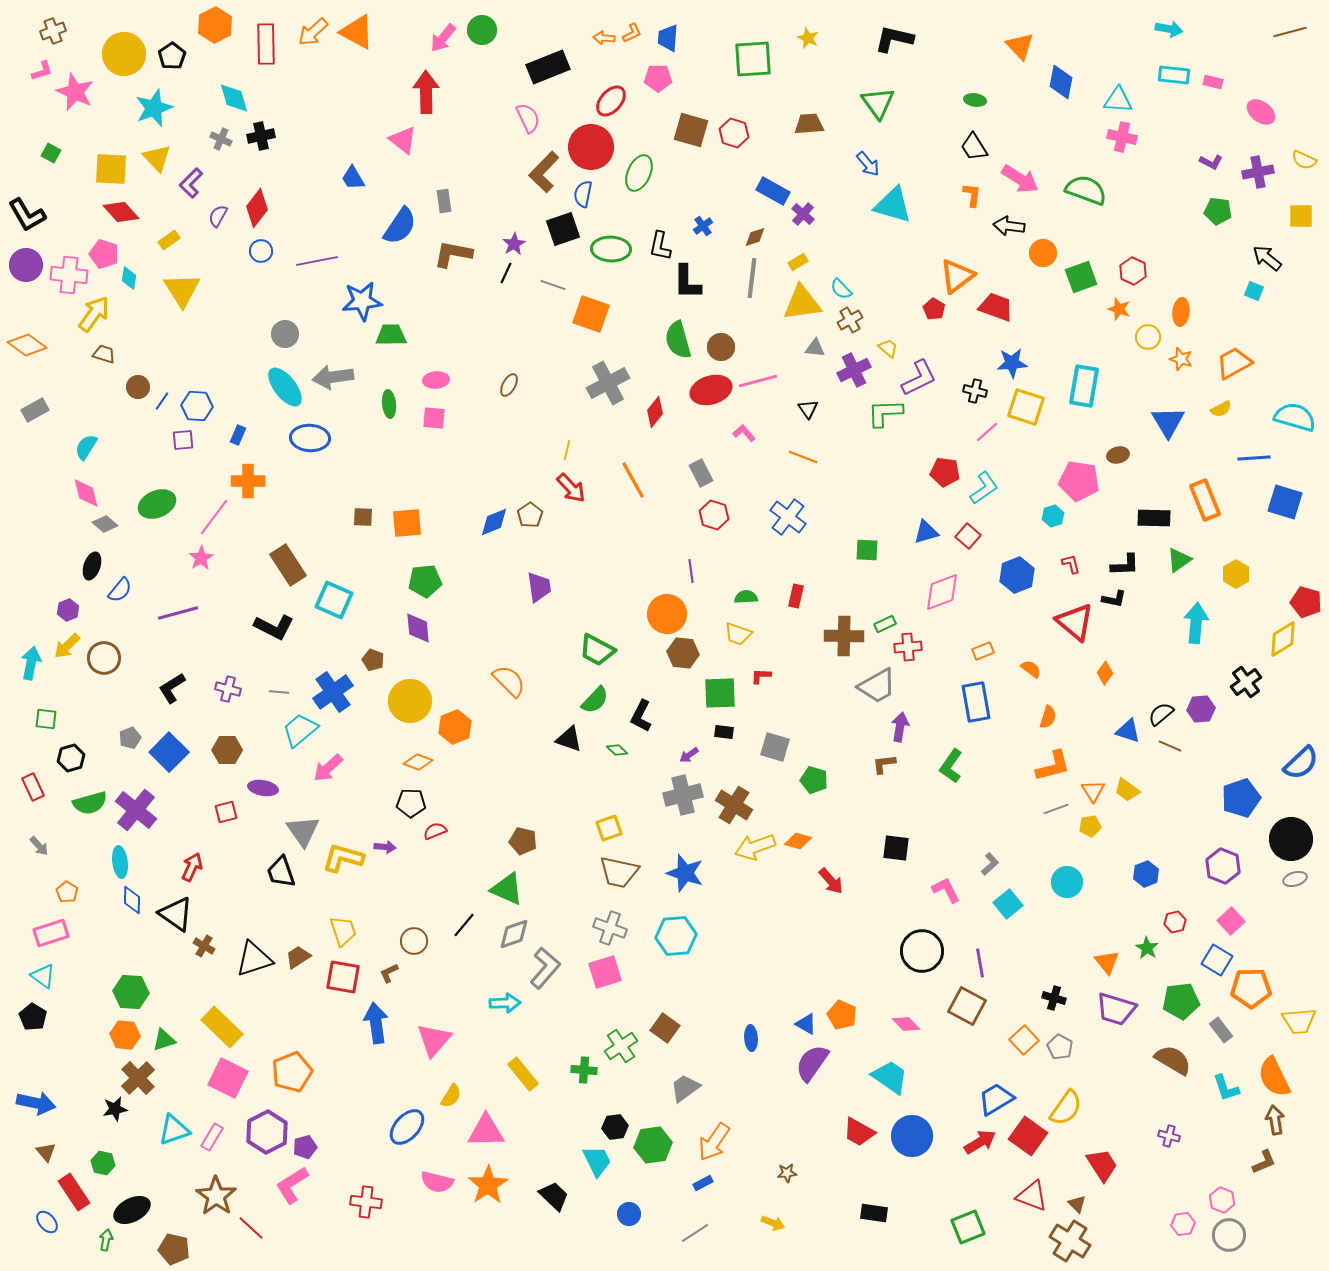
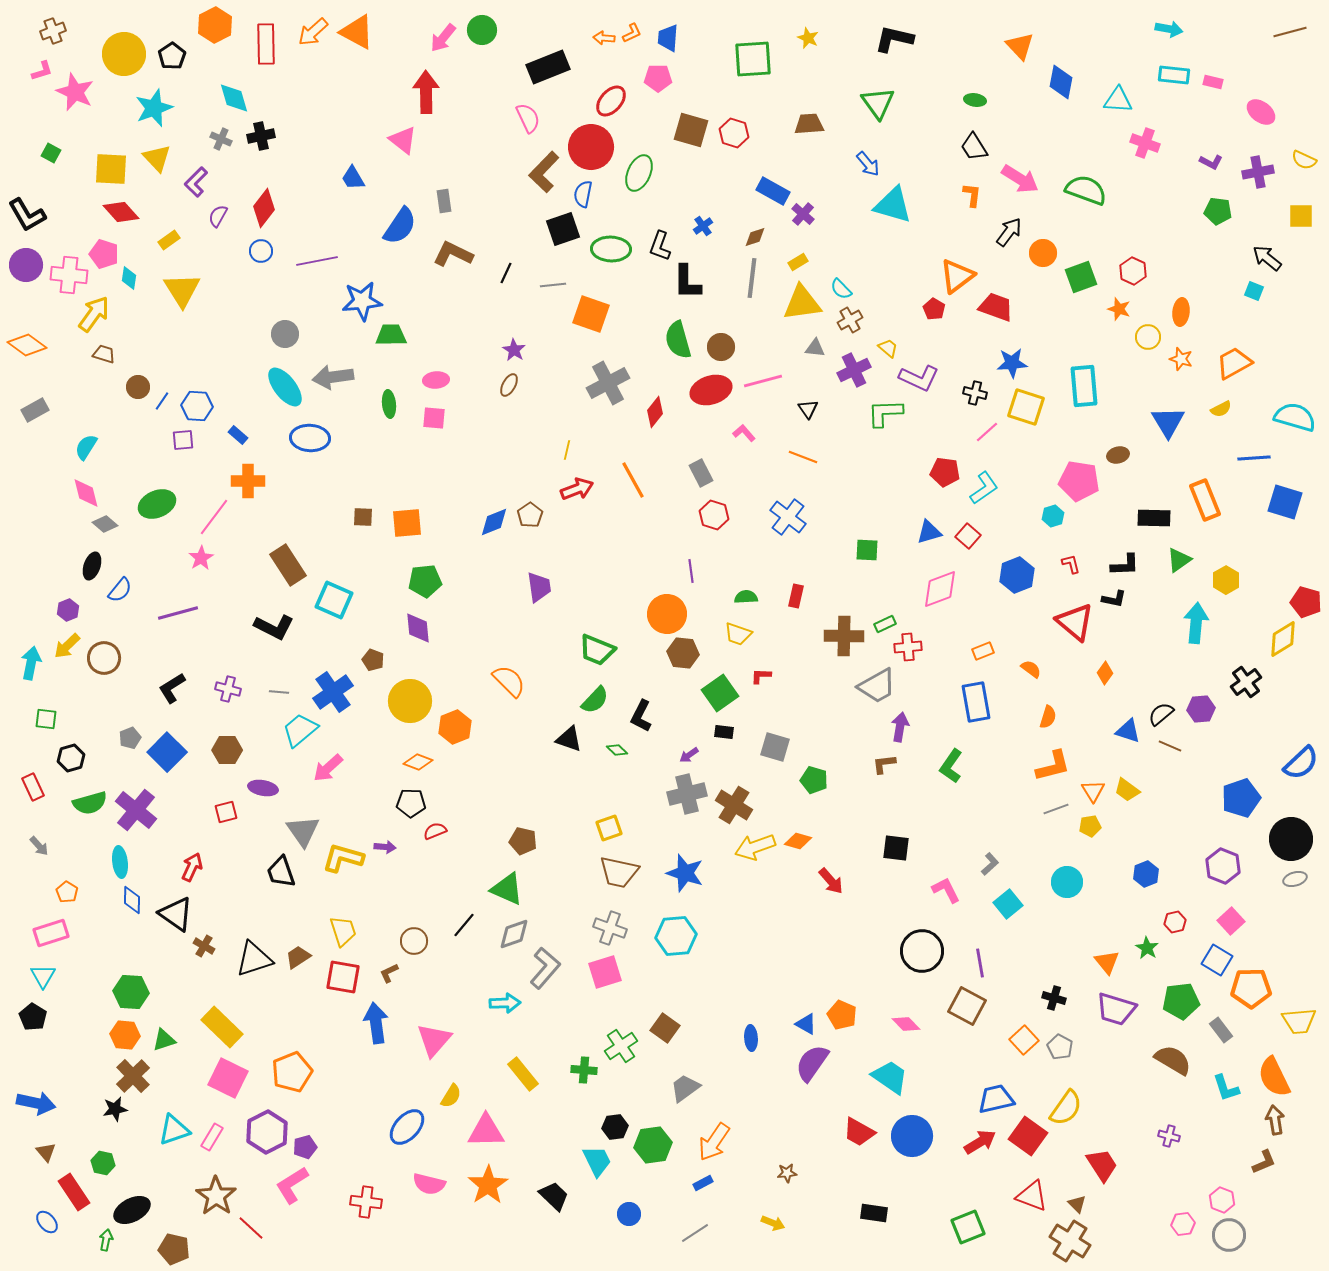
pink cross at (1122, 137): moved 23 px right, 6 px down; rotated 8 degrees clockwise
purple L-shape at (191, 183): moved 5 px right, 1 px up
red diamond at (257, 208): moved 7 px right
black arrow at (1009, 226): moved 6 px down; rotated 120 degrees clockwise
purple star at (514, 244): moved 106 px down; rotated 10 degrees counterclockwise
black L-shape at (660, 246): rotated 8 degrees clockwise
brown L-shape at (453, 254): rotated 15 degrees clockwise
gray line at (553, 285): rotated 25 degrees counterclockwise
purple L-shape at (919, 378): rotated 51 degrees clockwise
pink line at (758, 381): moved 5 px right
cyan rectangle at (1084, 386): rotated 15 degrees counterclockwise
black cross at (975, 391): moved 2 px down
blue rectangle at (238, 435): rotated 72 degrees counterclockwise
red arrow at (571, 488): moved 6 px right, 1 px down; rotated 68 degrees counterclockwise
blue triangle at (926, 532): moved 3 px right
yellow hexagon at (1236, 574): moved 10 px left, 6 px down
pink diamond at (942, 592): moved 2 px left, 3 px up
green trapezoid at (597, 650): rotated 6 degrees counterclockwise
green square at (720, 693): rotated 33 degrees counterclockwise
blue square at (169, 752): moved 2 px left
gray cross at (683, 795): moved 4 px right, 1 px up
cyan triangle at (43, 976): rotated 24 degrees clockwise
brown cross at (138, 1078): moved 5 px left, 2 px up
blue trapezoid at (996, 1099): rotated 18 degrees clockwise
pink semicircle at (437, 1182): moved 8 px left, 2 px down
